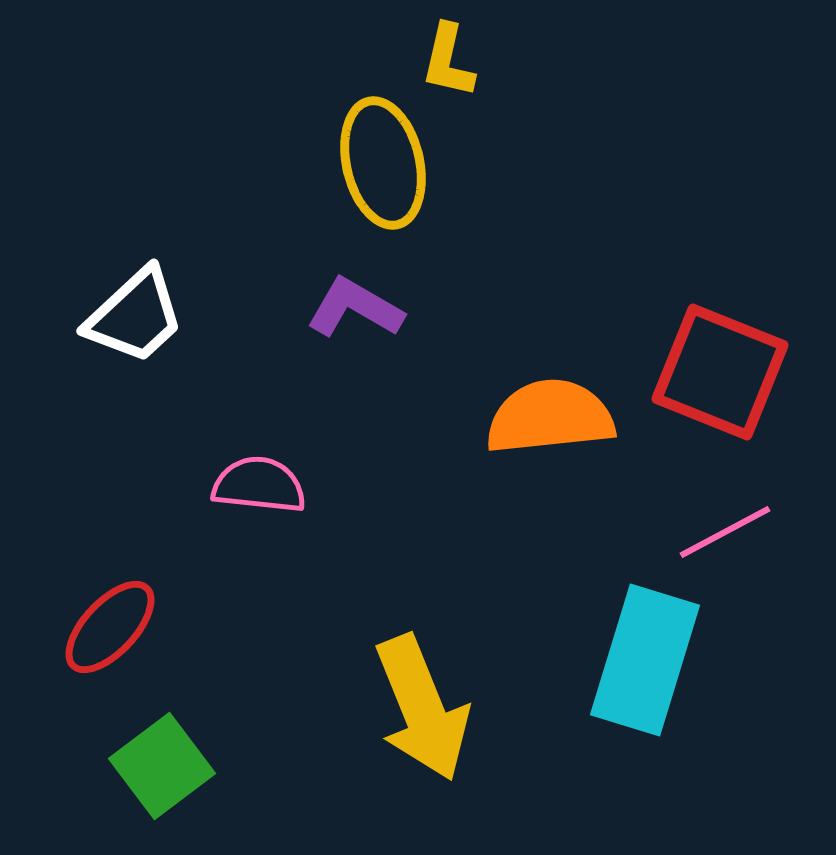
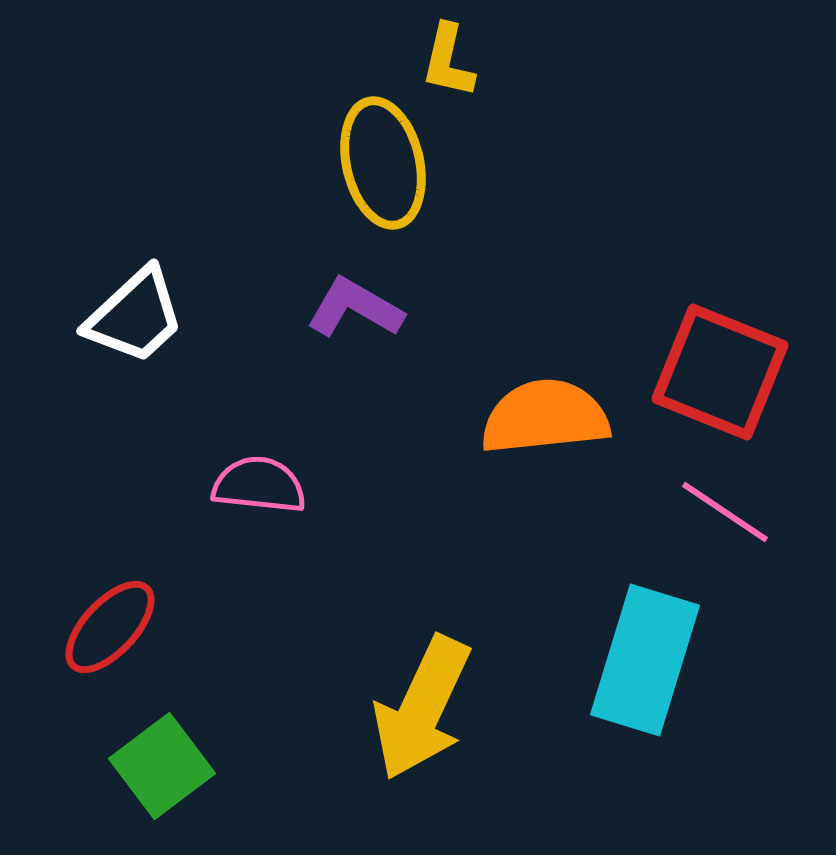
orange semicircle: moved 5 px left
pink line: moved 20 px up; rotated 62 degrees clockwise
yellow arrow: rotated 47 degrees clockwise
